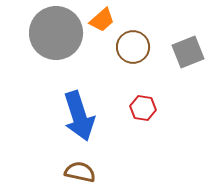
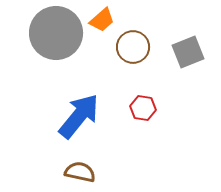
blue arrow: rotated 123 degrees counterclockwise
